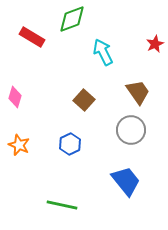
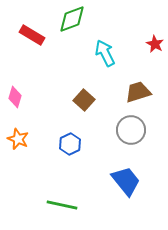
red rectangle: moved 2 px up
red star: rotated 18 degrees counterclockwise
cyan arrow: moved 2 px right, 1 px down
brown trapezoid: rotated 72 degrees counterclockwise
orange star: moved 1 px left, 6 px up
